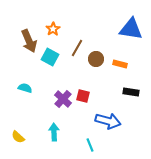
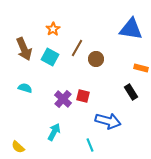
brown arrow: moved 5 px left, 8 px down
orange rectangle: moved 21 px right, 4 px down
black rectangle: rotated 49 degrees clockwise
cyan arrow: rotated 30 degrees clockwise
yellow semicircle: moved 10 px down
